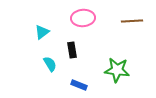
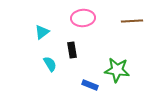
blue rectangle: moved 11 px right
